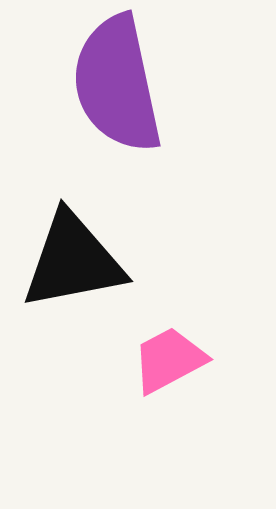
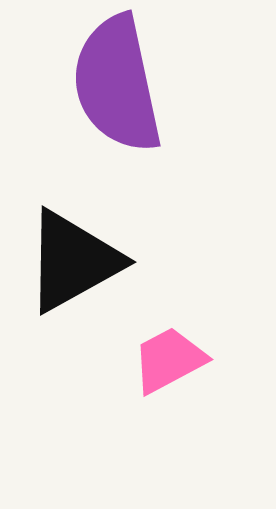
black triangle: rotated 18 degrees counterclockwise
